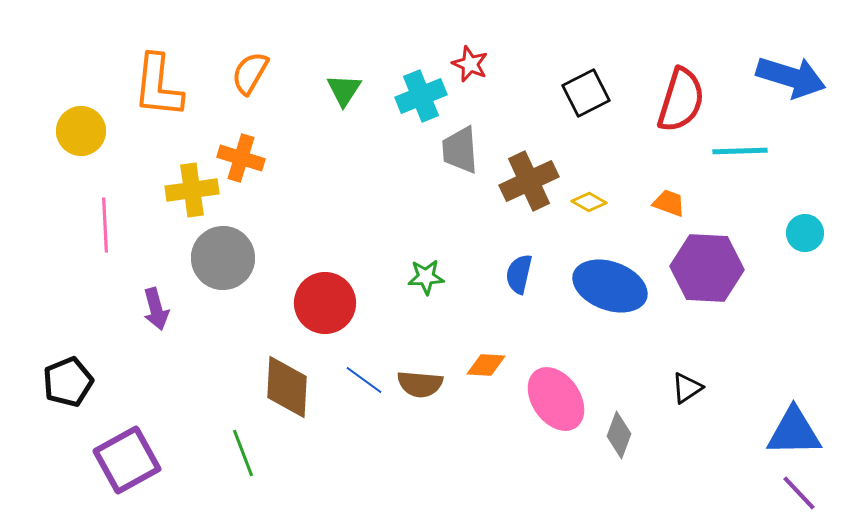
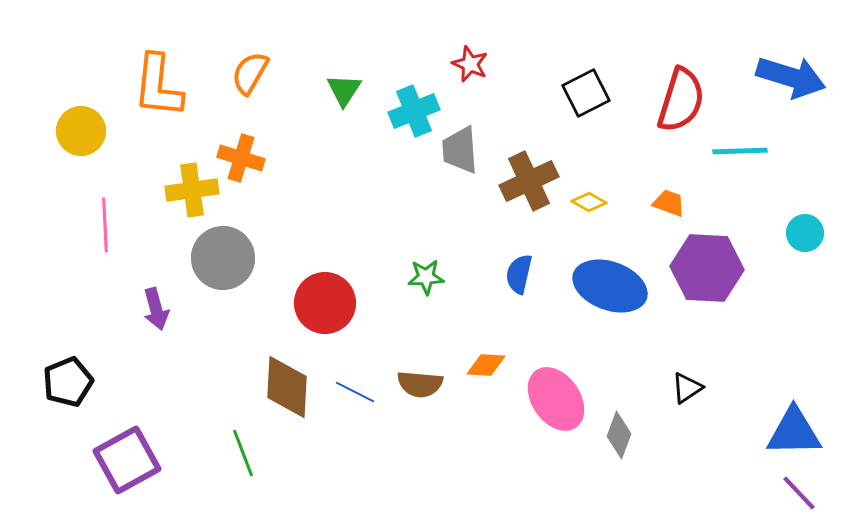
cyan cross: moved 7 px left, 15 px down
blue line: moved 9 px left, 12 px down; rotated 9 degrees counterclockwise
